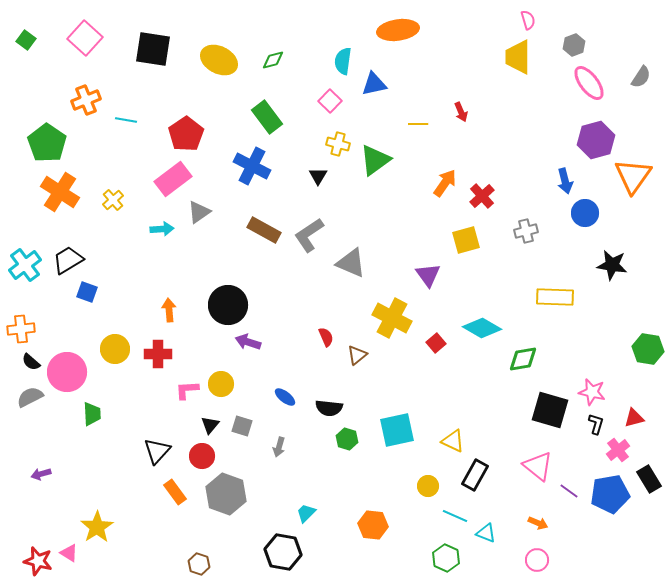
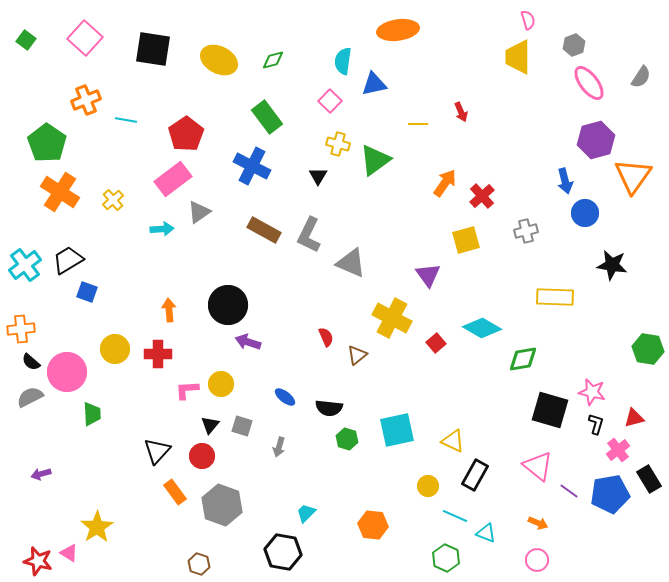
gray L-shape at (309, 235): rotated 30 degrees counterclockwise
gray hexagon at (226, 494): moved 4 px left, 11 px down
